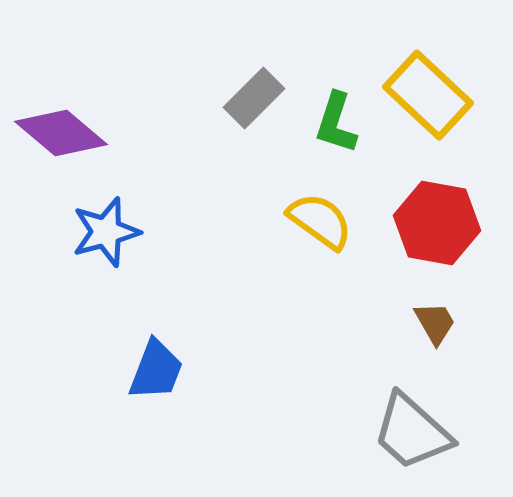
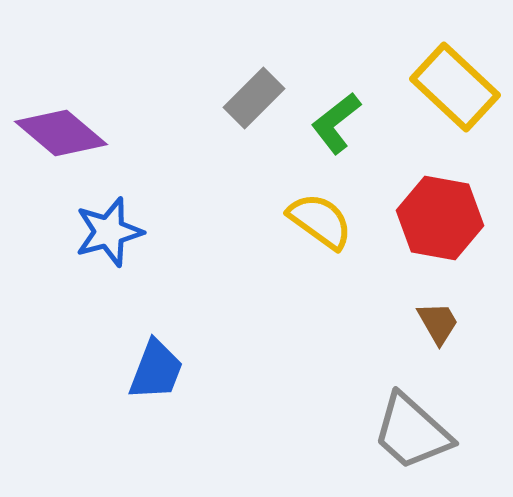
yellow rectangle: moved 27 px right, 8 px up
green L-shape: rotated 34 degrees clockwise
red hexagon: moved 3 px right, 5 px up
blue star: moved 3 px right
brown trapezoid: moved 3 px right
